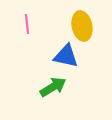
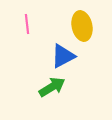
blue triangle: moved 3 px left; rotated 40 degrees counterclockwise
green arrow: moved 1 px left
